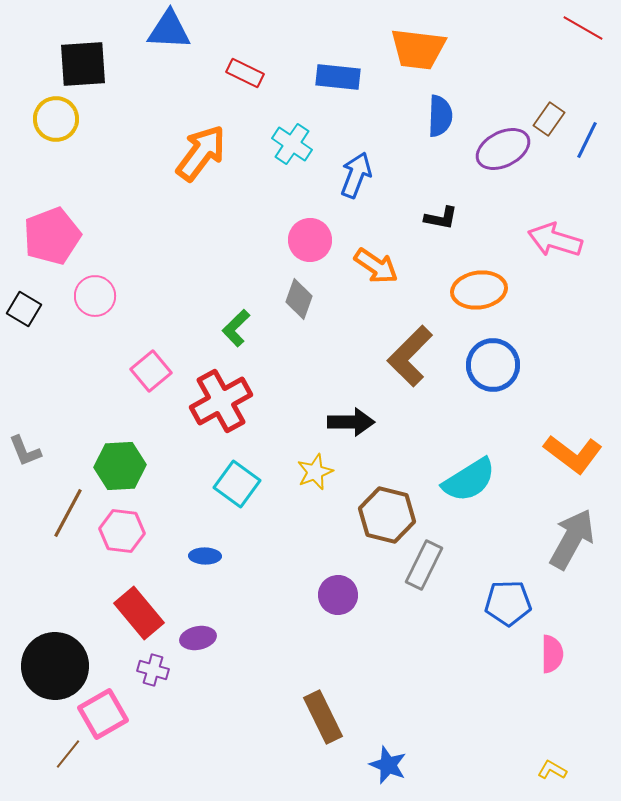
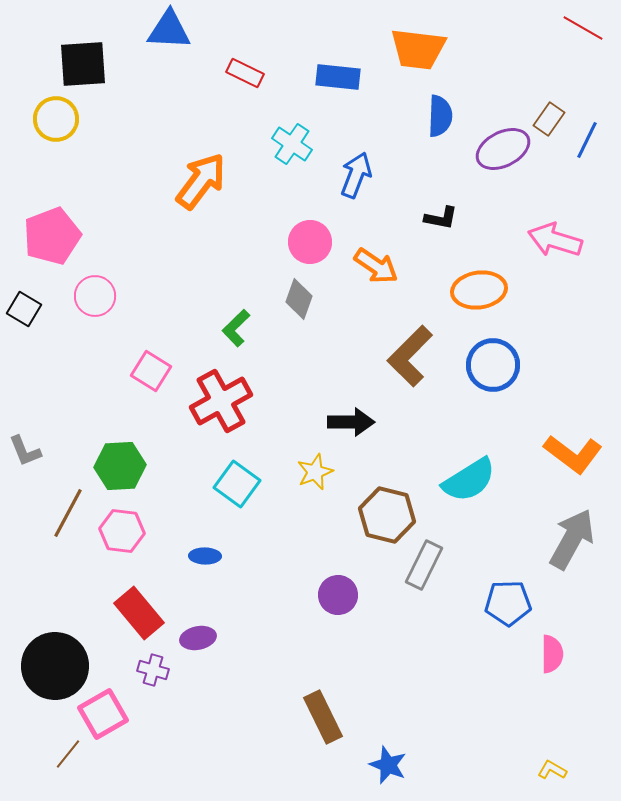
orange arrow at (201, 153): moved 28 px down
pink circle at (310, 240): moved 2 px down
pink square at (151, 371): rotated 18 degrees counterclockwise
